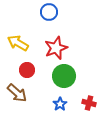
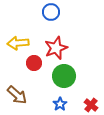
blue circle: moved 2 px right
yellow arrow: rotated 35 degrees counterclockwise
red circle: moved 7 px right, 7 px up
brown arrow: moved 2 px down
red cross: moved 2 px right, 2 px down; rotated 24 degrees clockwise
